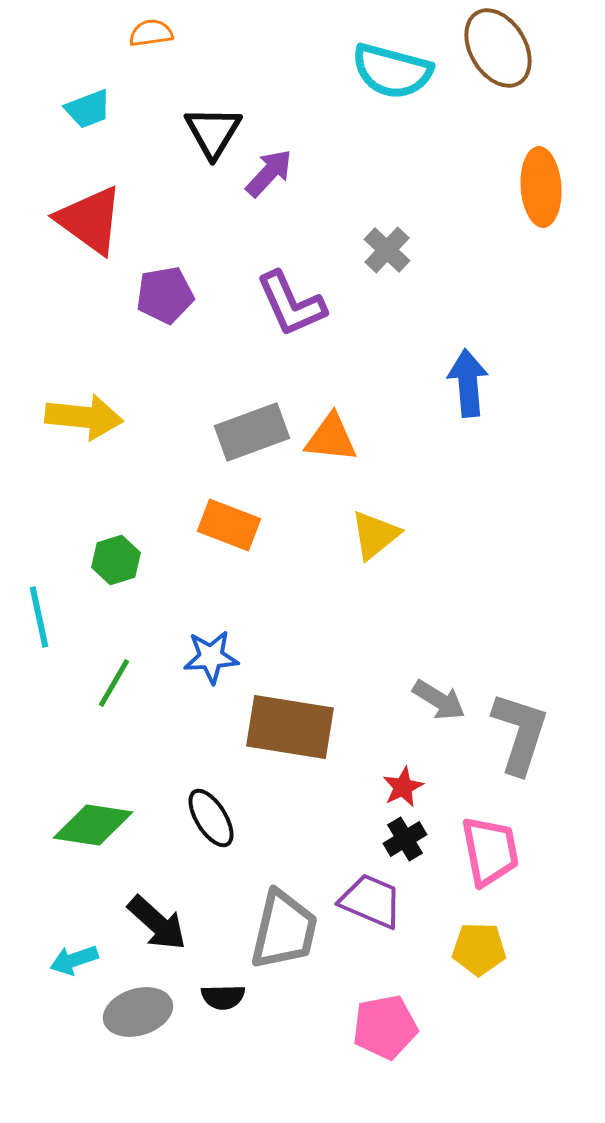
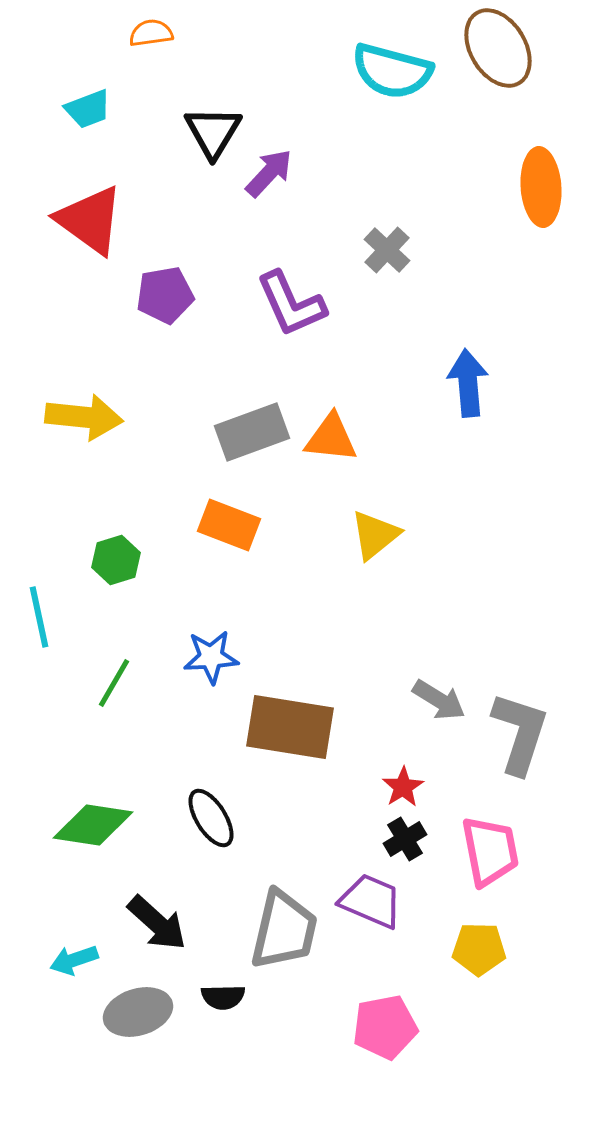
red star: rotated 6 degrees counterclockwise
